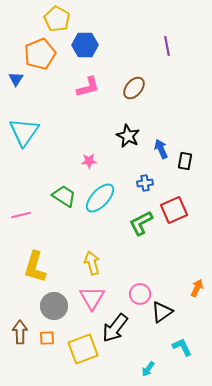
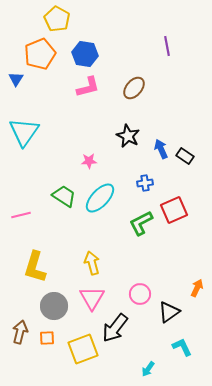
blue hexagon: moved 9 px down; rotated 10 degrees clockwise
black rectangle: moved 5 px up; rotated 66 degrees counterclockwise
black triangle: moved 7 px right
brown arrow: rotated 15 degrees clockwise
